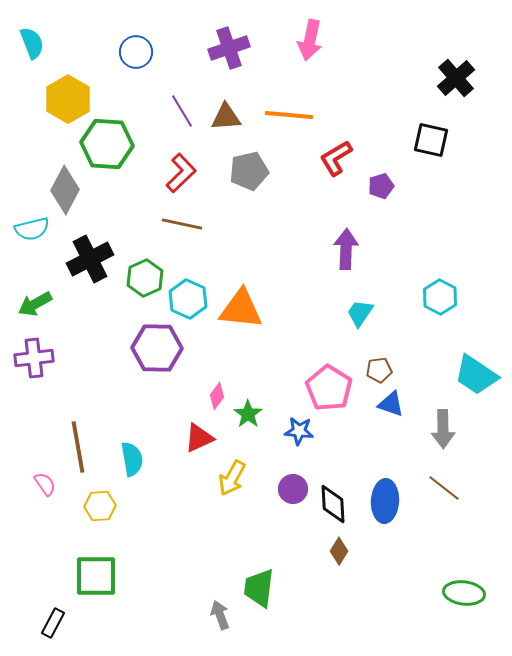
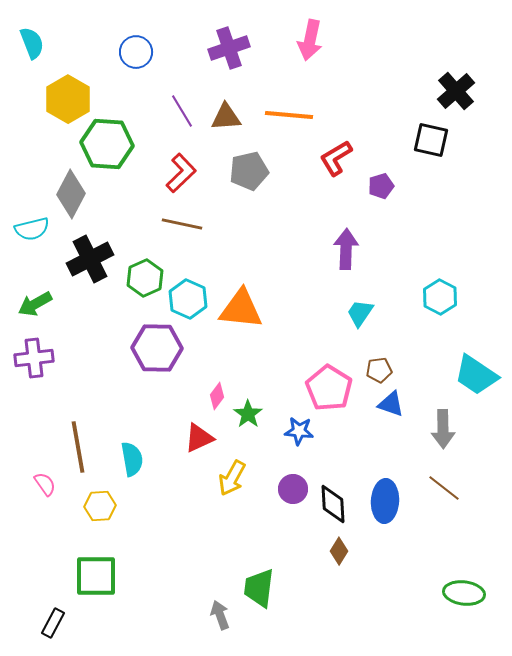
black cross at (456, 78): moved 13 px down
gray diamond at (65, 190): moved 6 px right, 4 px down
